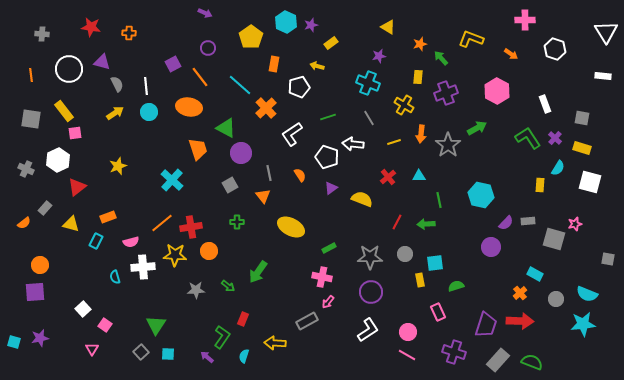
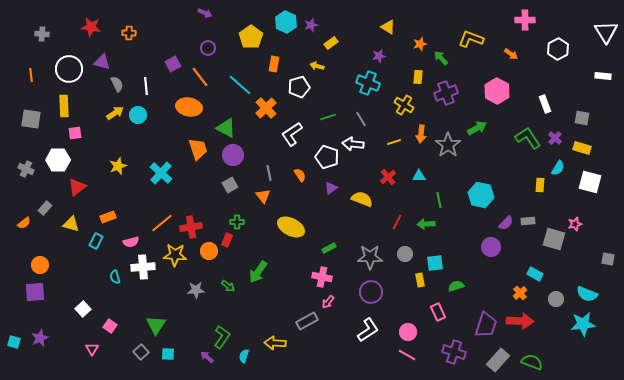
white hexagon at (555, 49): moved 3 px right; rotated 15 degrees clockwise
yellow rectangle at (64, 111): moved 5 px up; rotated 35 degrees clockwise
cyan circle at (149, 112): moved 11 px left, 3 px down
gray line at (369, 118): moved 8 px left, 1 px down
purple circle at (241, 153): moved 8 px left, 2 px down
white hexagon at (58, 160): rotated 25 degrees clockwise
cyan cross at (172, 180): moved 11 px left, 7 px up
red rectangle at (243, 319): moved 16 px left, 79 px up
pink square at (105, 325): moved 5 px right, 1 px down
purple star at (40, 338): rotated 12 degrees counterclockwise
